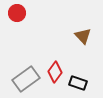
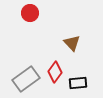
red circle: moved 13 px right
brown triangle: moved 11 px left, 7 px down
black rectangle: rotated 24 degrees counterclockwise
